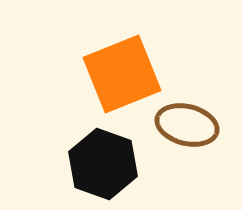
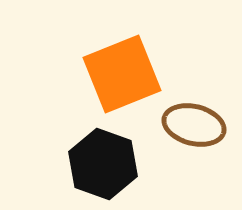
brown ellipse: moved 7 px right
